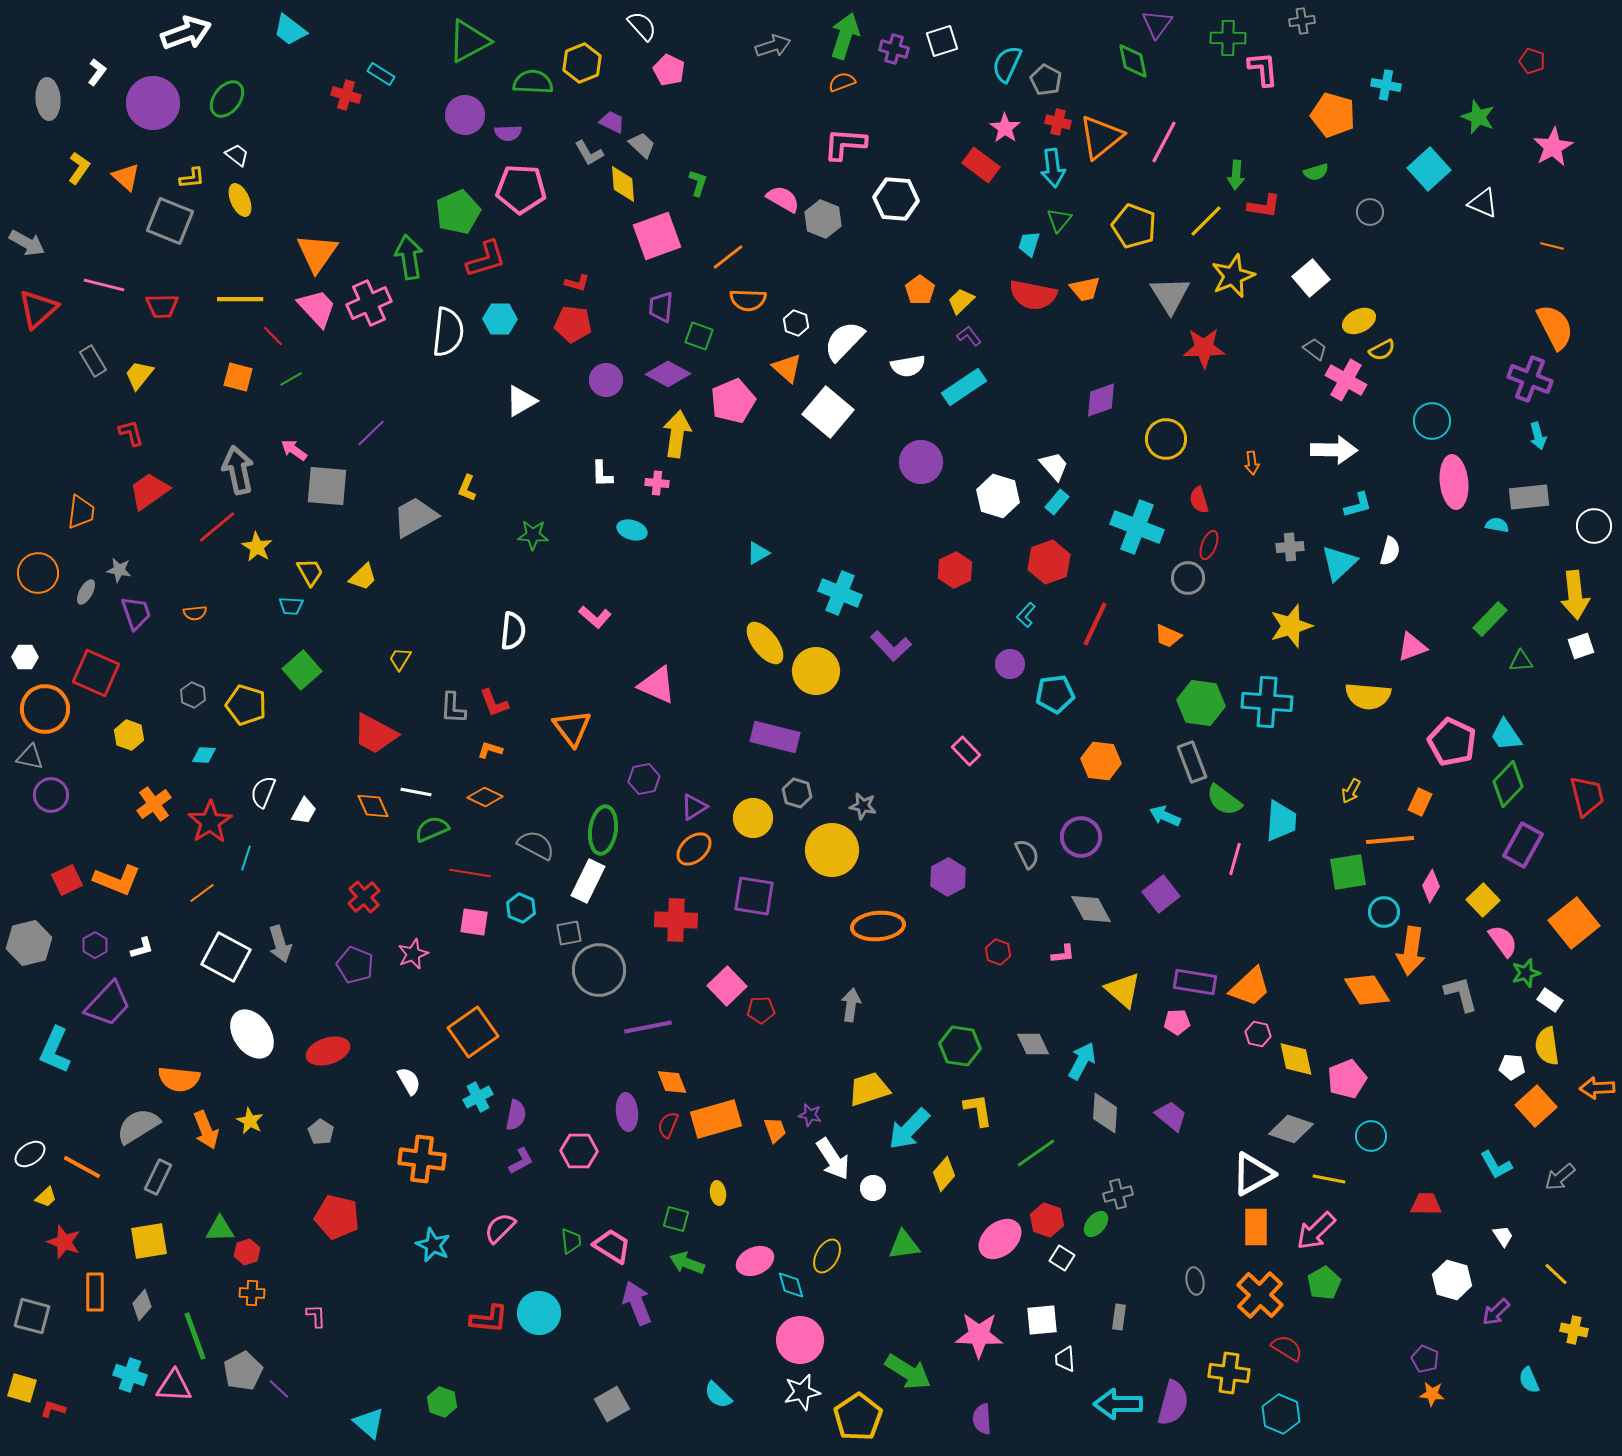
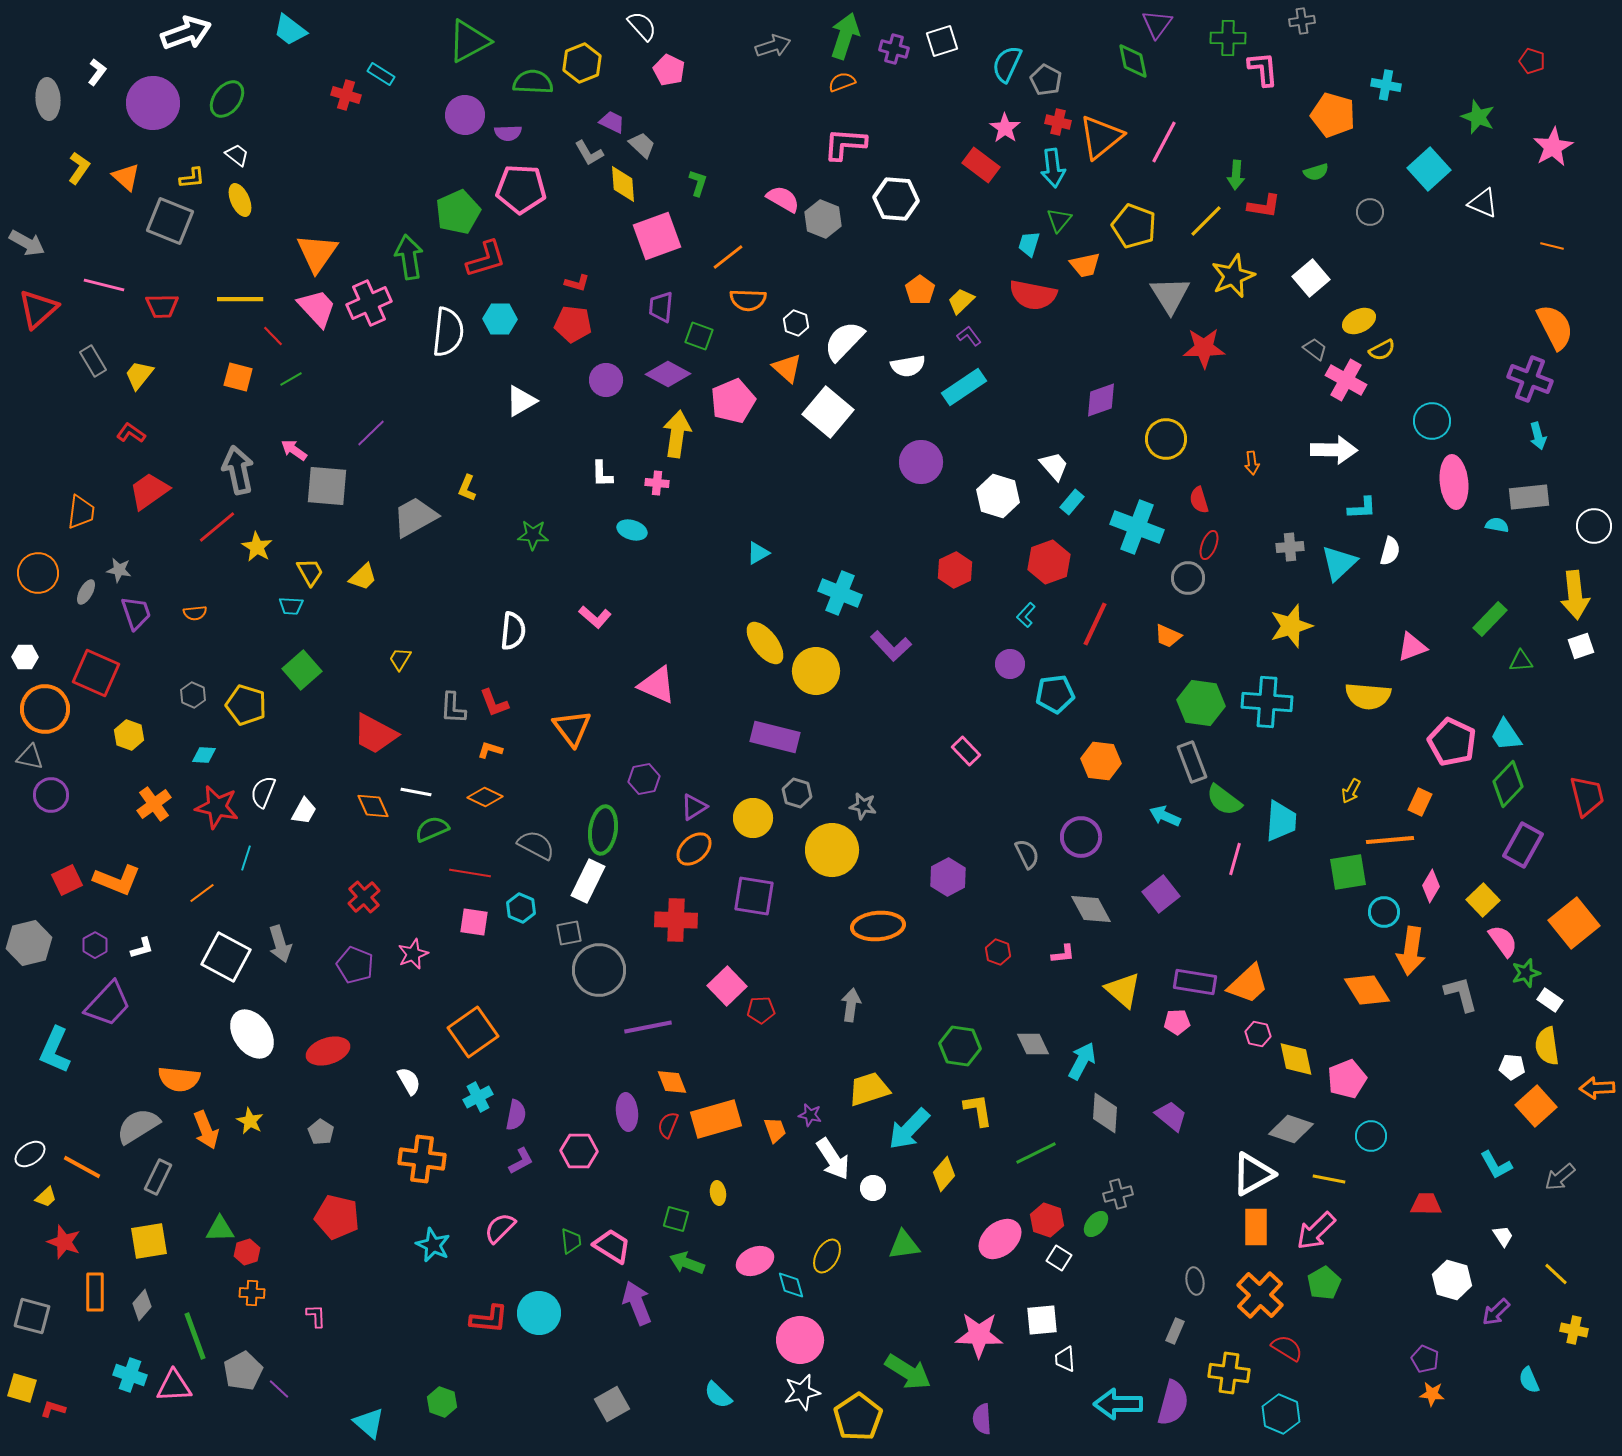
orange trapezoid at (1085, 289): moved 24 px up
red L-shape at (131, 433): rotated 40 degrees counterclockwise
cyan rectangle at (1057, 502): moved 15 px right
cyan L-shape at (1358, 505): moved 4 px right, 3 px down; rotated 12 degrees clockwise
red star at (210, 822): moved 7 px right, 15 px up; rotated 27 degrees counterclockwise
orange trapezoid at (1250, 987): moved 2 px left, 3 px up
green line at (1036, 1153): rotated 9 degrees clockwise
white square at (1062, 1258): moved 3 px left
gray rectangle at (1119, 1317): moved 56 px right, 14 px down; rotated 15 degrees clockwise
pink triangle at (174, 1386): rotated 6 degrees counterclockwise
